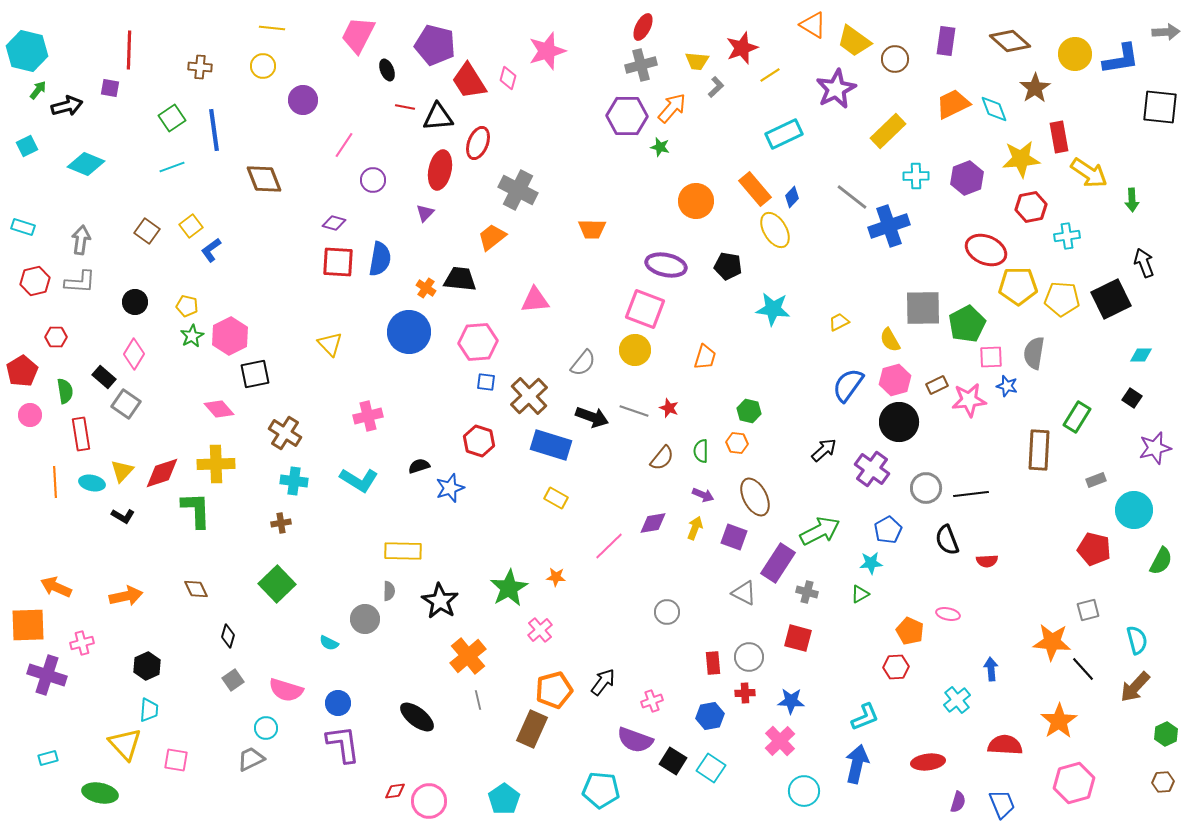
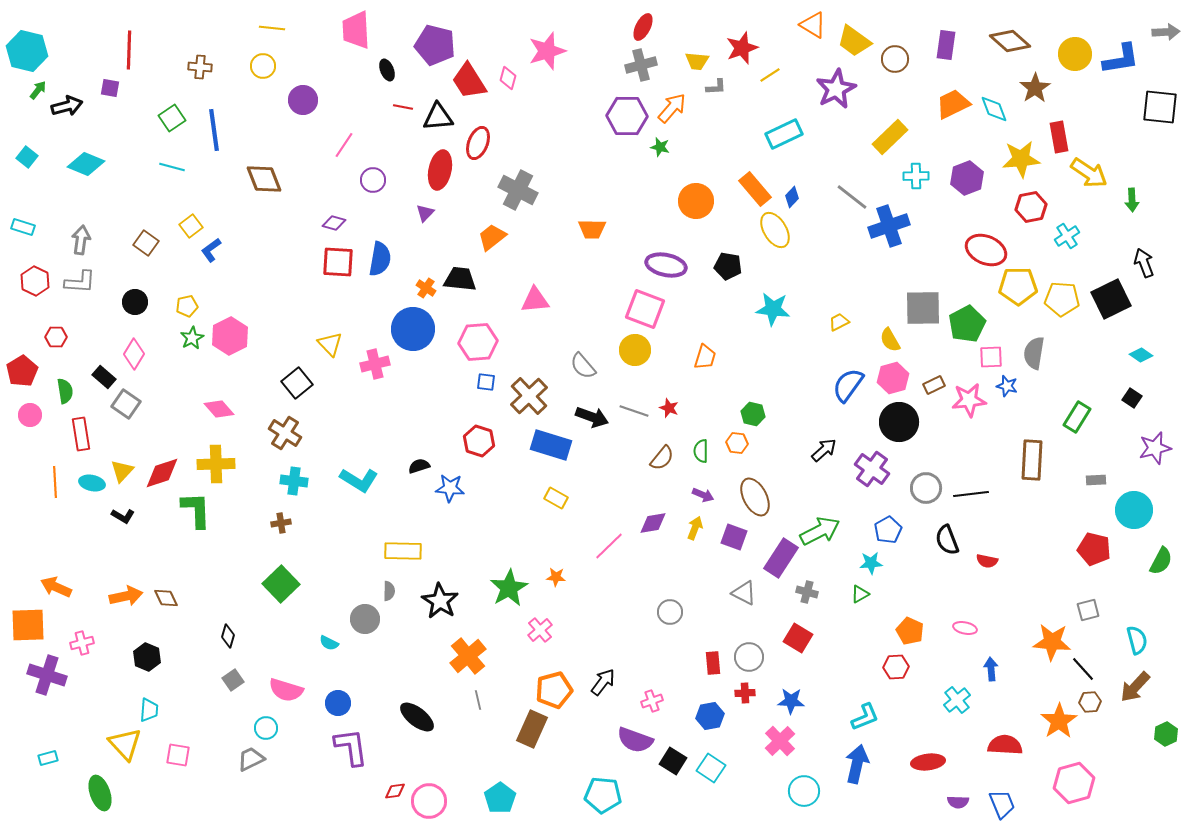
pink trapezoid at (358, 35): moved 2 px left, 5 px up; rotated 30 degrees counterclockwise
purple rectangle at (946, 41): moved 4 px down
gray L-shape at (716, 87): rotated 40 degrees clockwise
red line at (405, 107): moved 2 px left
yellow rectangle at (888, 131): moved 2 px right, 6 px down
cyan square at (27, 146): moved 11 px down; rotated 25 degrees counterclockwise
cyan line at (172, 167): rotated 35 degrees clockwise
brown square at (147, 231): moved 1 px left, 12 px down
cyan cross at (1067, 236): rotated 25 degrees counterclockwise
red hexagon at (35, 281): rotated 20 degrees counterclockwise
yellow pentagon at (187, 306): rotated 25 degrees counterclockwise
blue circle at (409, 332): moved 4 px right, 3 px up
green star at (192, 336): moved 2 px down
cyan diamond at (1141, 355): rotated 35 degrees clockwise
gray semicircle at (583, 363): moved 3 px down; rotated 100 degrees clockwise
black square at (255, 374): moved 42 px right, 9 px down; rotated 28 degrees counterclockwise
pink hexagon at (895, 380): moved 2 px left, 2 px up
brown rectangle at (937, 385): moved 3 px left
green hexagon at (749, 411): moved 4 px right, 3 px down
pink cross at (368, 416): moved 7 px right, 52 px up
brown rectangle at (1039, 450): moved 7 px left, 10 px down
gray rectangle at (1096, 480): rotated 18 degrees clockwise
blue star at (450, 488): rotated 24 degrees clockwise
red semicircle at (987, 561): rotated 15 degrees clockwise
purple rectangle at (778, 563): moved 3 px right, 5 px up
green square at (277, 584): moved 4 px right
brown diamond at (196, 589): moved 30 px left, 9 px down
gray circle at (667, 612): moved 3 px right
pink ellipse at (948, 614): moved 17 px right, 14 px down
red square at (798, 638): rotated 16 degrees clockwise
black hexagon at (147, 666): moved 9 px up; rotated 12 degrees counterclockwise
purple L-shape at (343, 744): moved 8 px right, 3 px down
pink square at (176, 760): moved 2 px right, 5 px up
brown hexagon at (1163, 782): moved 73 px left, 80 px up
cyan pentagon at (601, 790): moved 2 px right, 5 px down
green ellipse at (100, 793): rotated 60 degrees clockwise
cyan pentagon at (504, 799): moved 4 px left, 1 px up
purple semicircle at (958, 802): rotated 75 degrees clockwise
